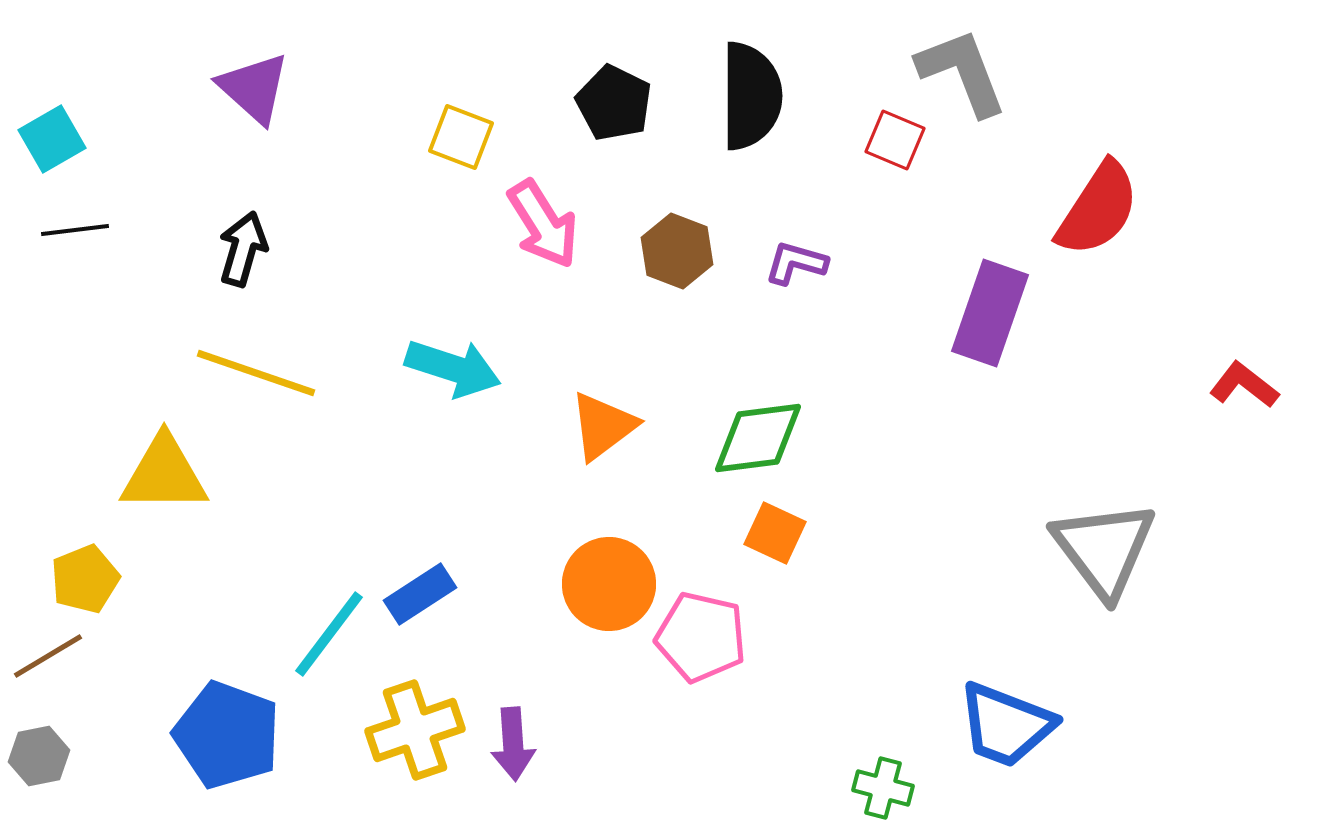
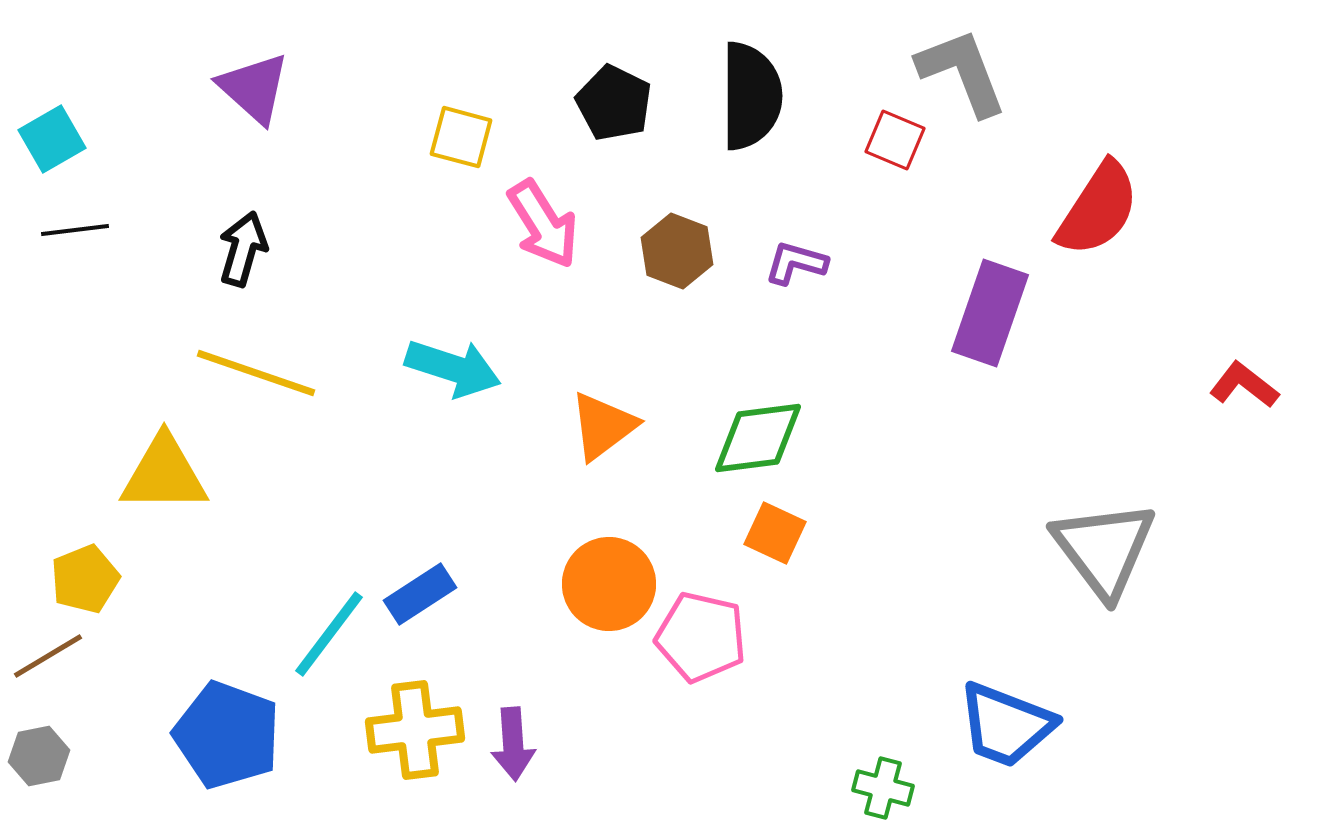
yellow square: rotated 6 degrees counterclockwise
yellow cross: rotated 12 degrees clockwise
